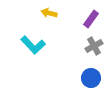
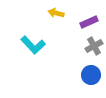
yellow arrow: moved 7 px right
purple rectangle: moved 2 px left, 3 px down; rotated 30 degrees clockwise
blue circle: moved 3 px up
